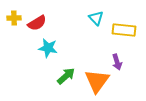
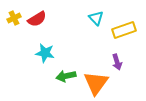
yellow cross: rotated 24 degrees counterclockwise
red semicircle: moved 4 px up
yellow rectangle: rotated 25 degrees counterclockwise
cyan star: moved 3 px left, 5 px down
green arrow: rotated 150 degrees counterclockwise
orange triangle: moved 1 px left, 2 px down
